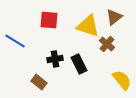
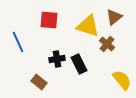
blue line: moved 3 px right, 1 px down; rotated 35 degrees clockwise
black cross: moved 2 px right
